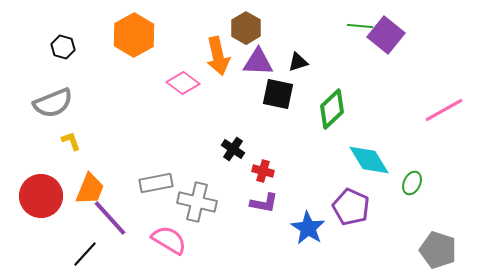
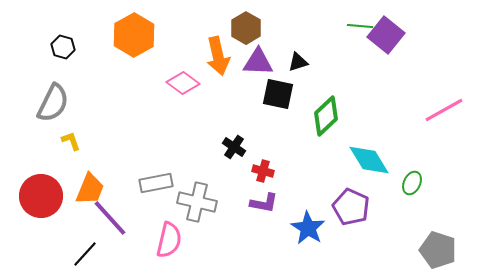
gray semicircle: rotated 42 degrees counterclockwise
green diamond: moved 6 px left, 7 px down
black cross: moved 1 px right, 2 px up
pink semicircle: rotated 72 degrees clockwise
